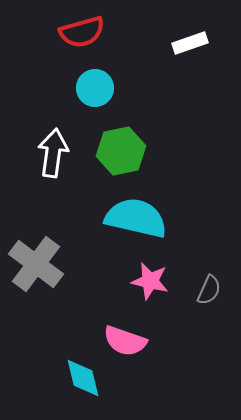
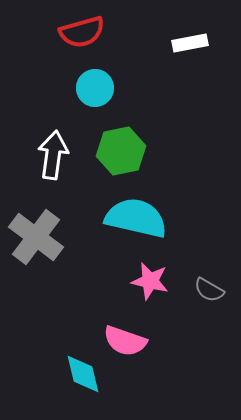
white rectangle: rotated 8 degrees clockwise
white arrow: moved 2 px down
gray cross: moved 27 px up
gray semicircle: rotated 96 degrees clockwise
cyan diamond: moved 4 px up
